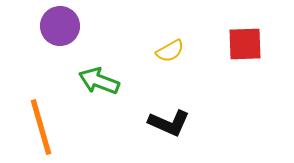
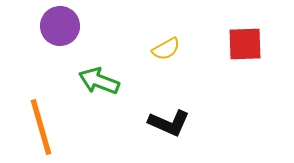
yellow semicircle: moved 4 px left, 2 px up
